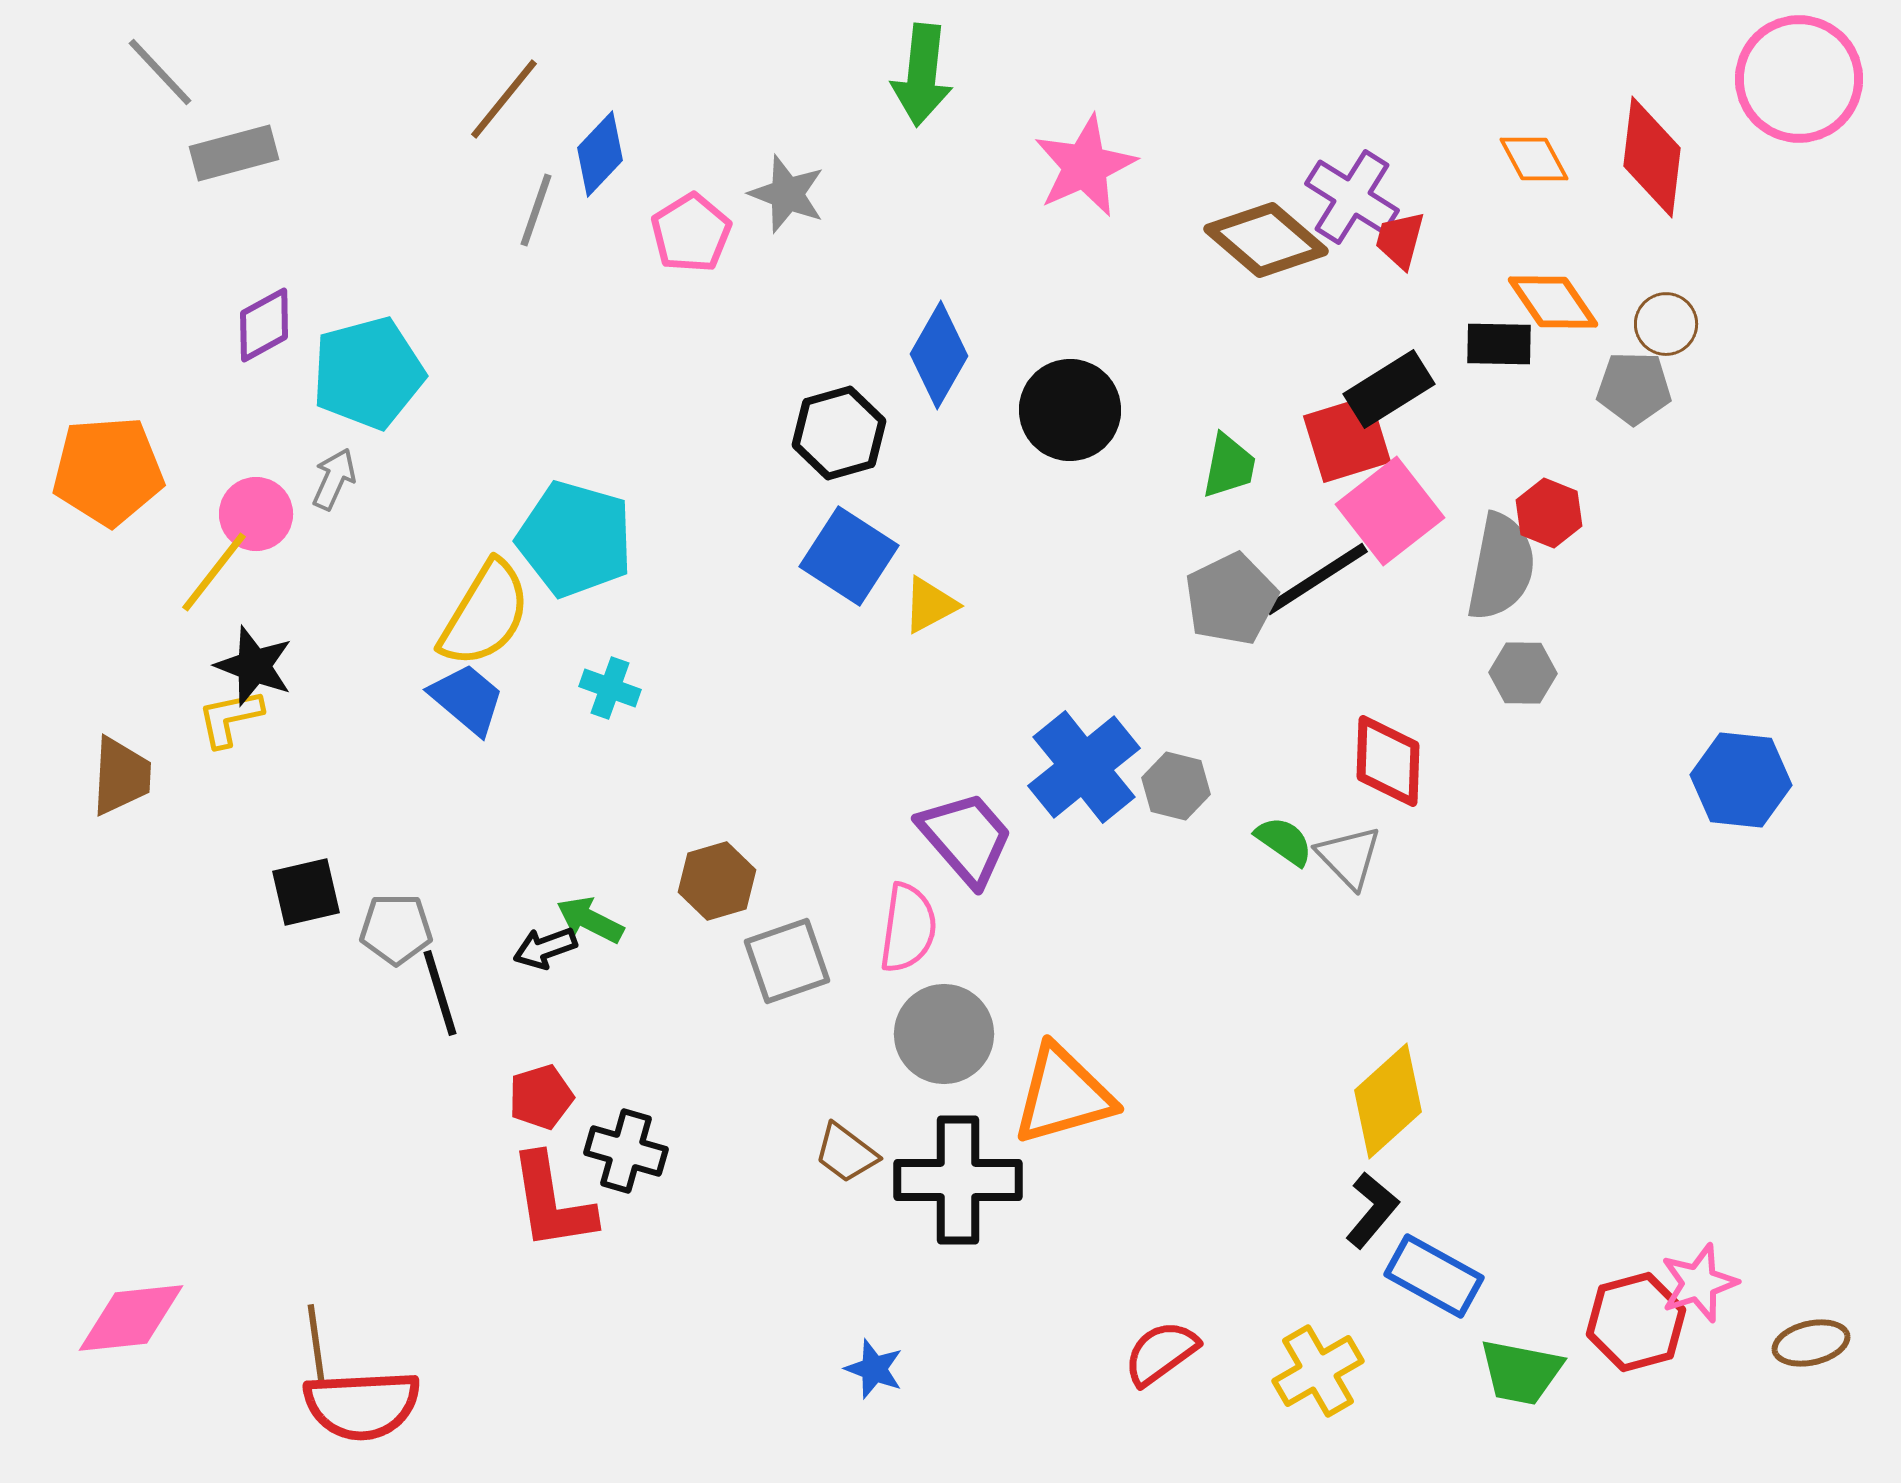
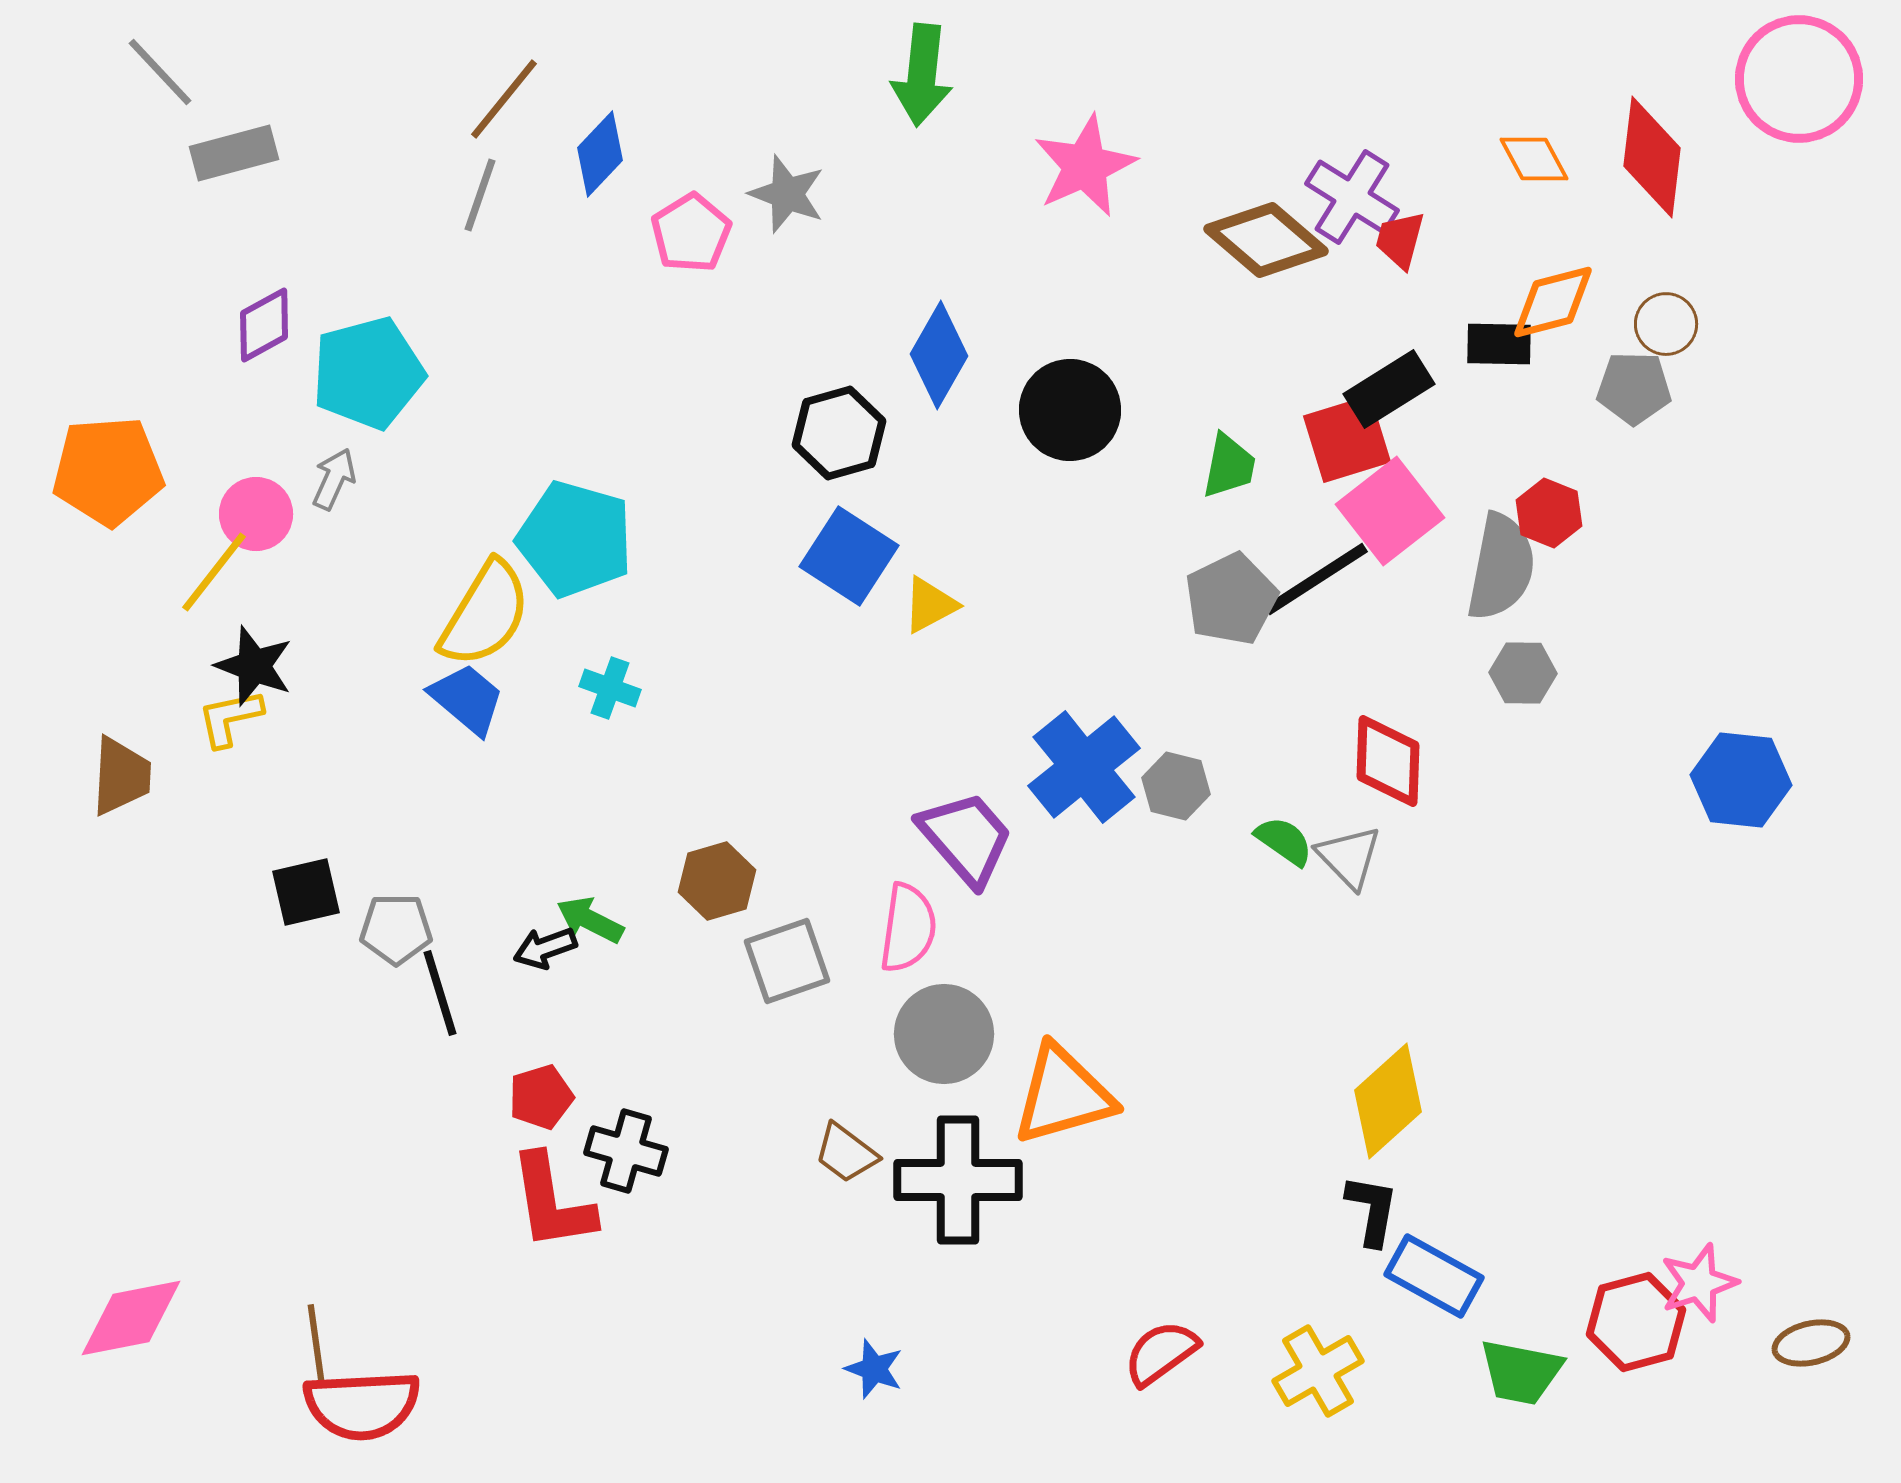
gray line at (536, 210): moved 56 px left, 15 px up
orange diamond at (1553, 302): rotated 70 degrees counterclockwise
black L-shape at (1372, 1210): rotated 30 degrees counterclockwise
pink diamond at (131, 1318): rotated 5 degrees counterclockwise
